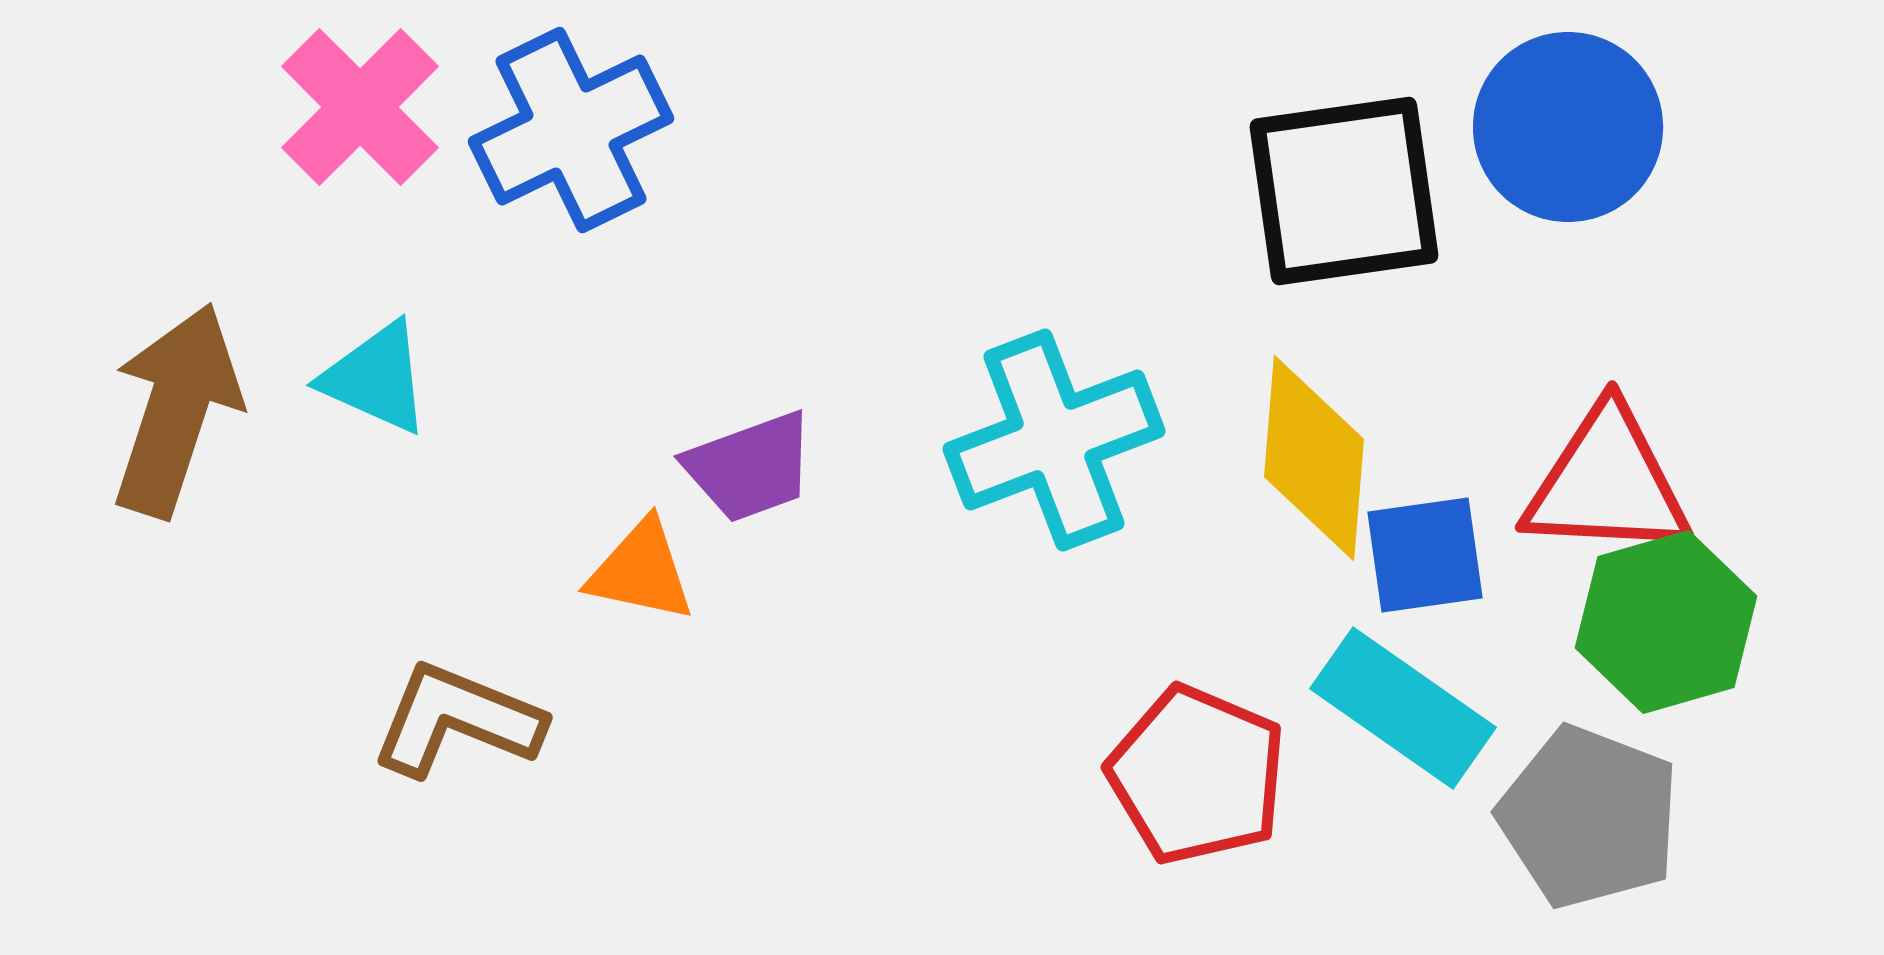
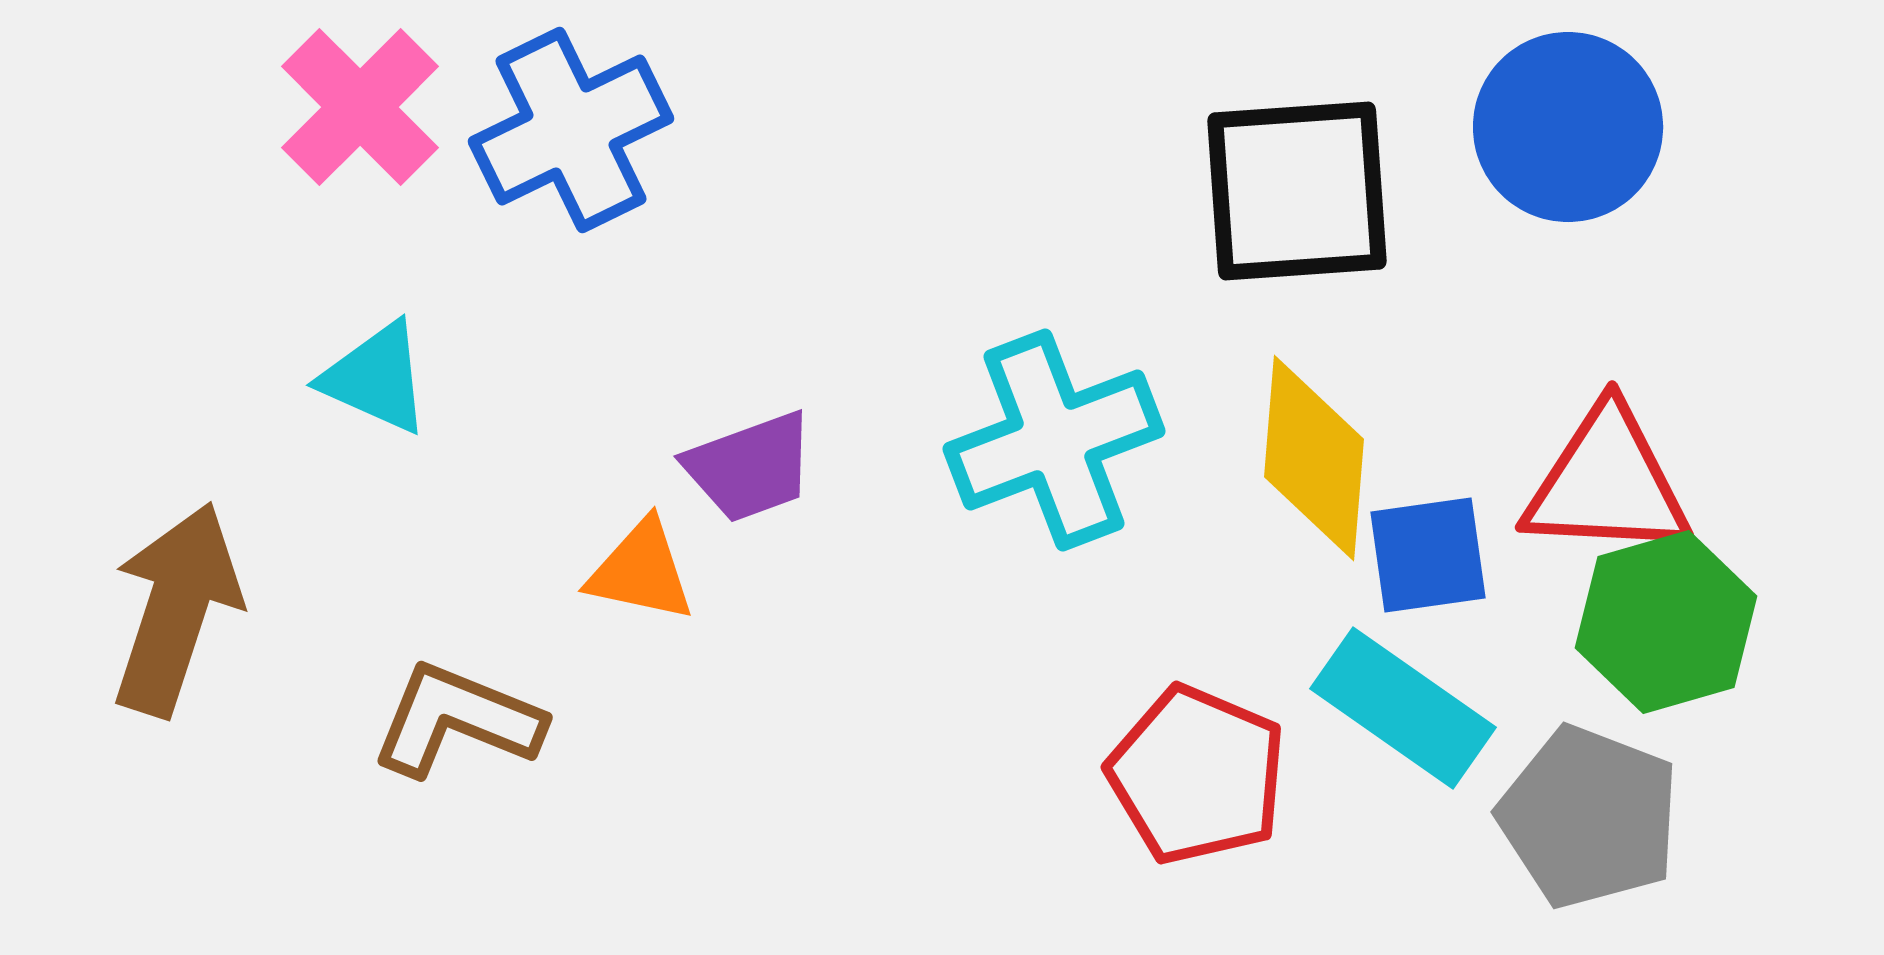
black square: moved 47 px left; rotated 4 degrees clockwise
brown arrow: moved 199 px down
blue square: moved 3 px right
